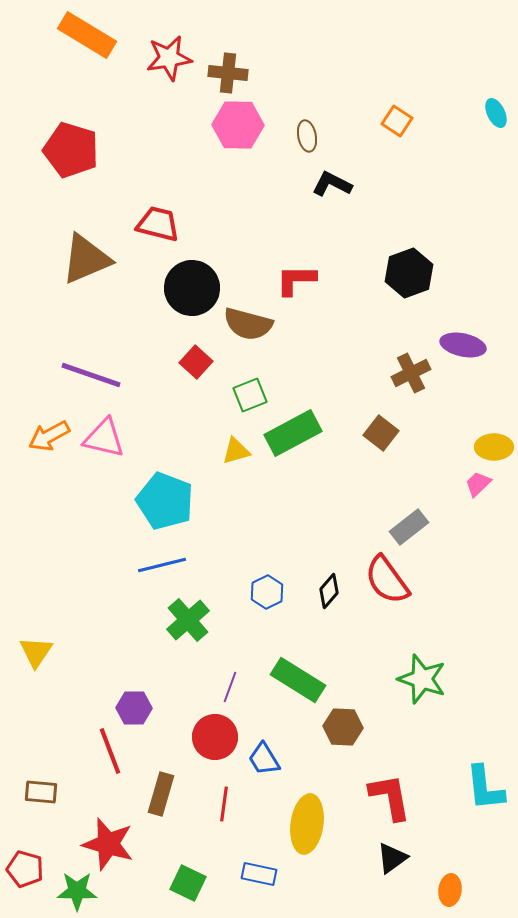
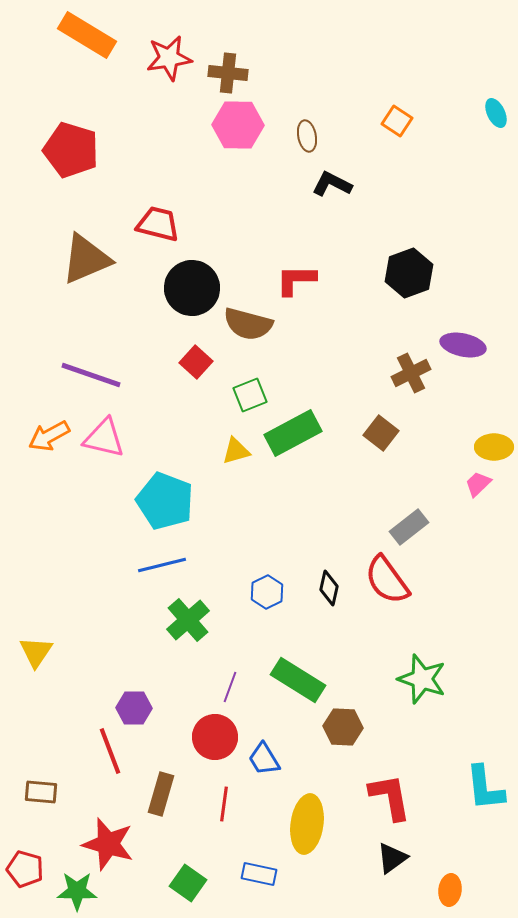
black diamond at (329, 591): moved 3 px up; rotated 28 degrees counterclockwise
green square at (188, 883): rotated 9 degrees clockwise
